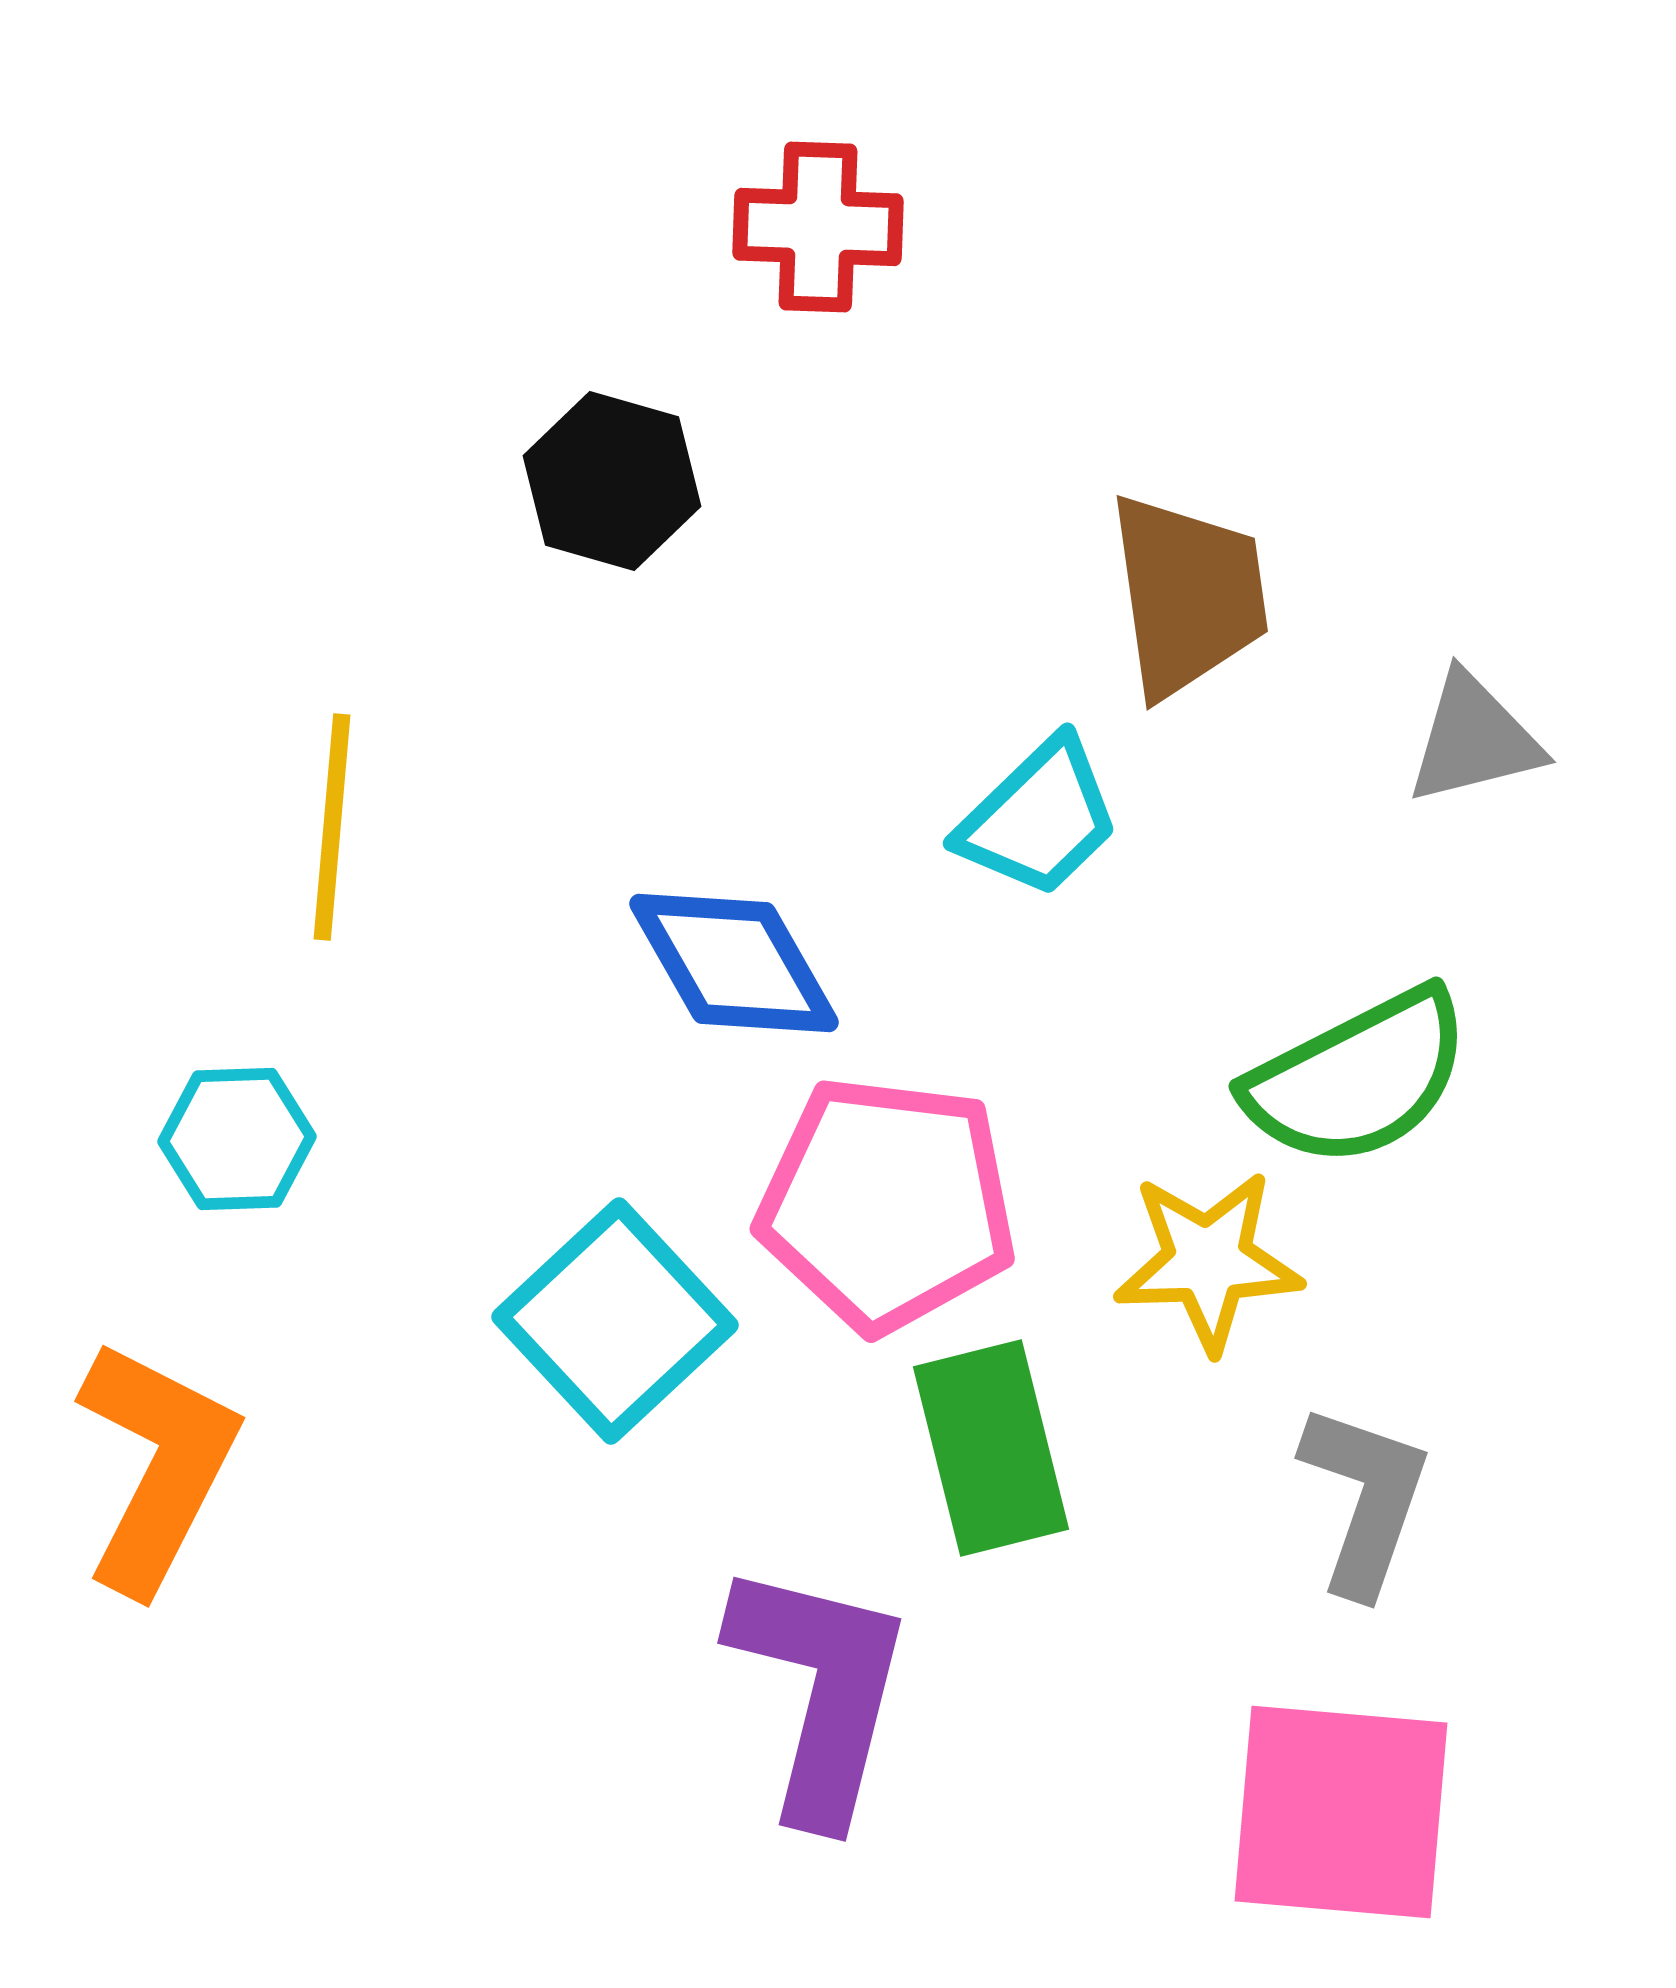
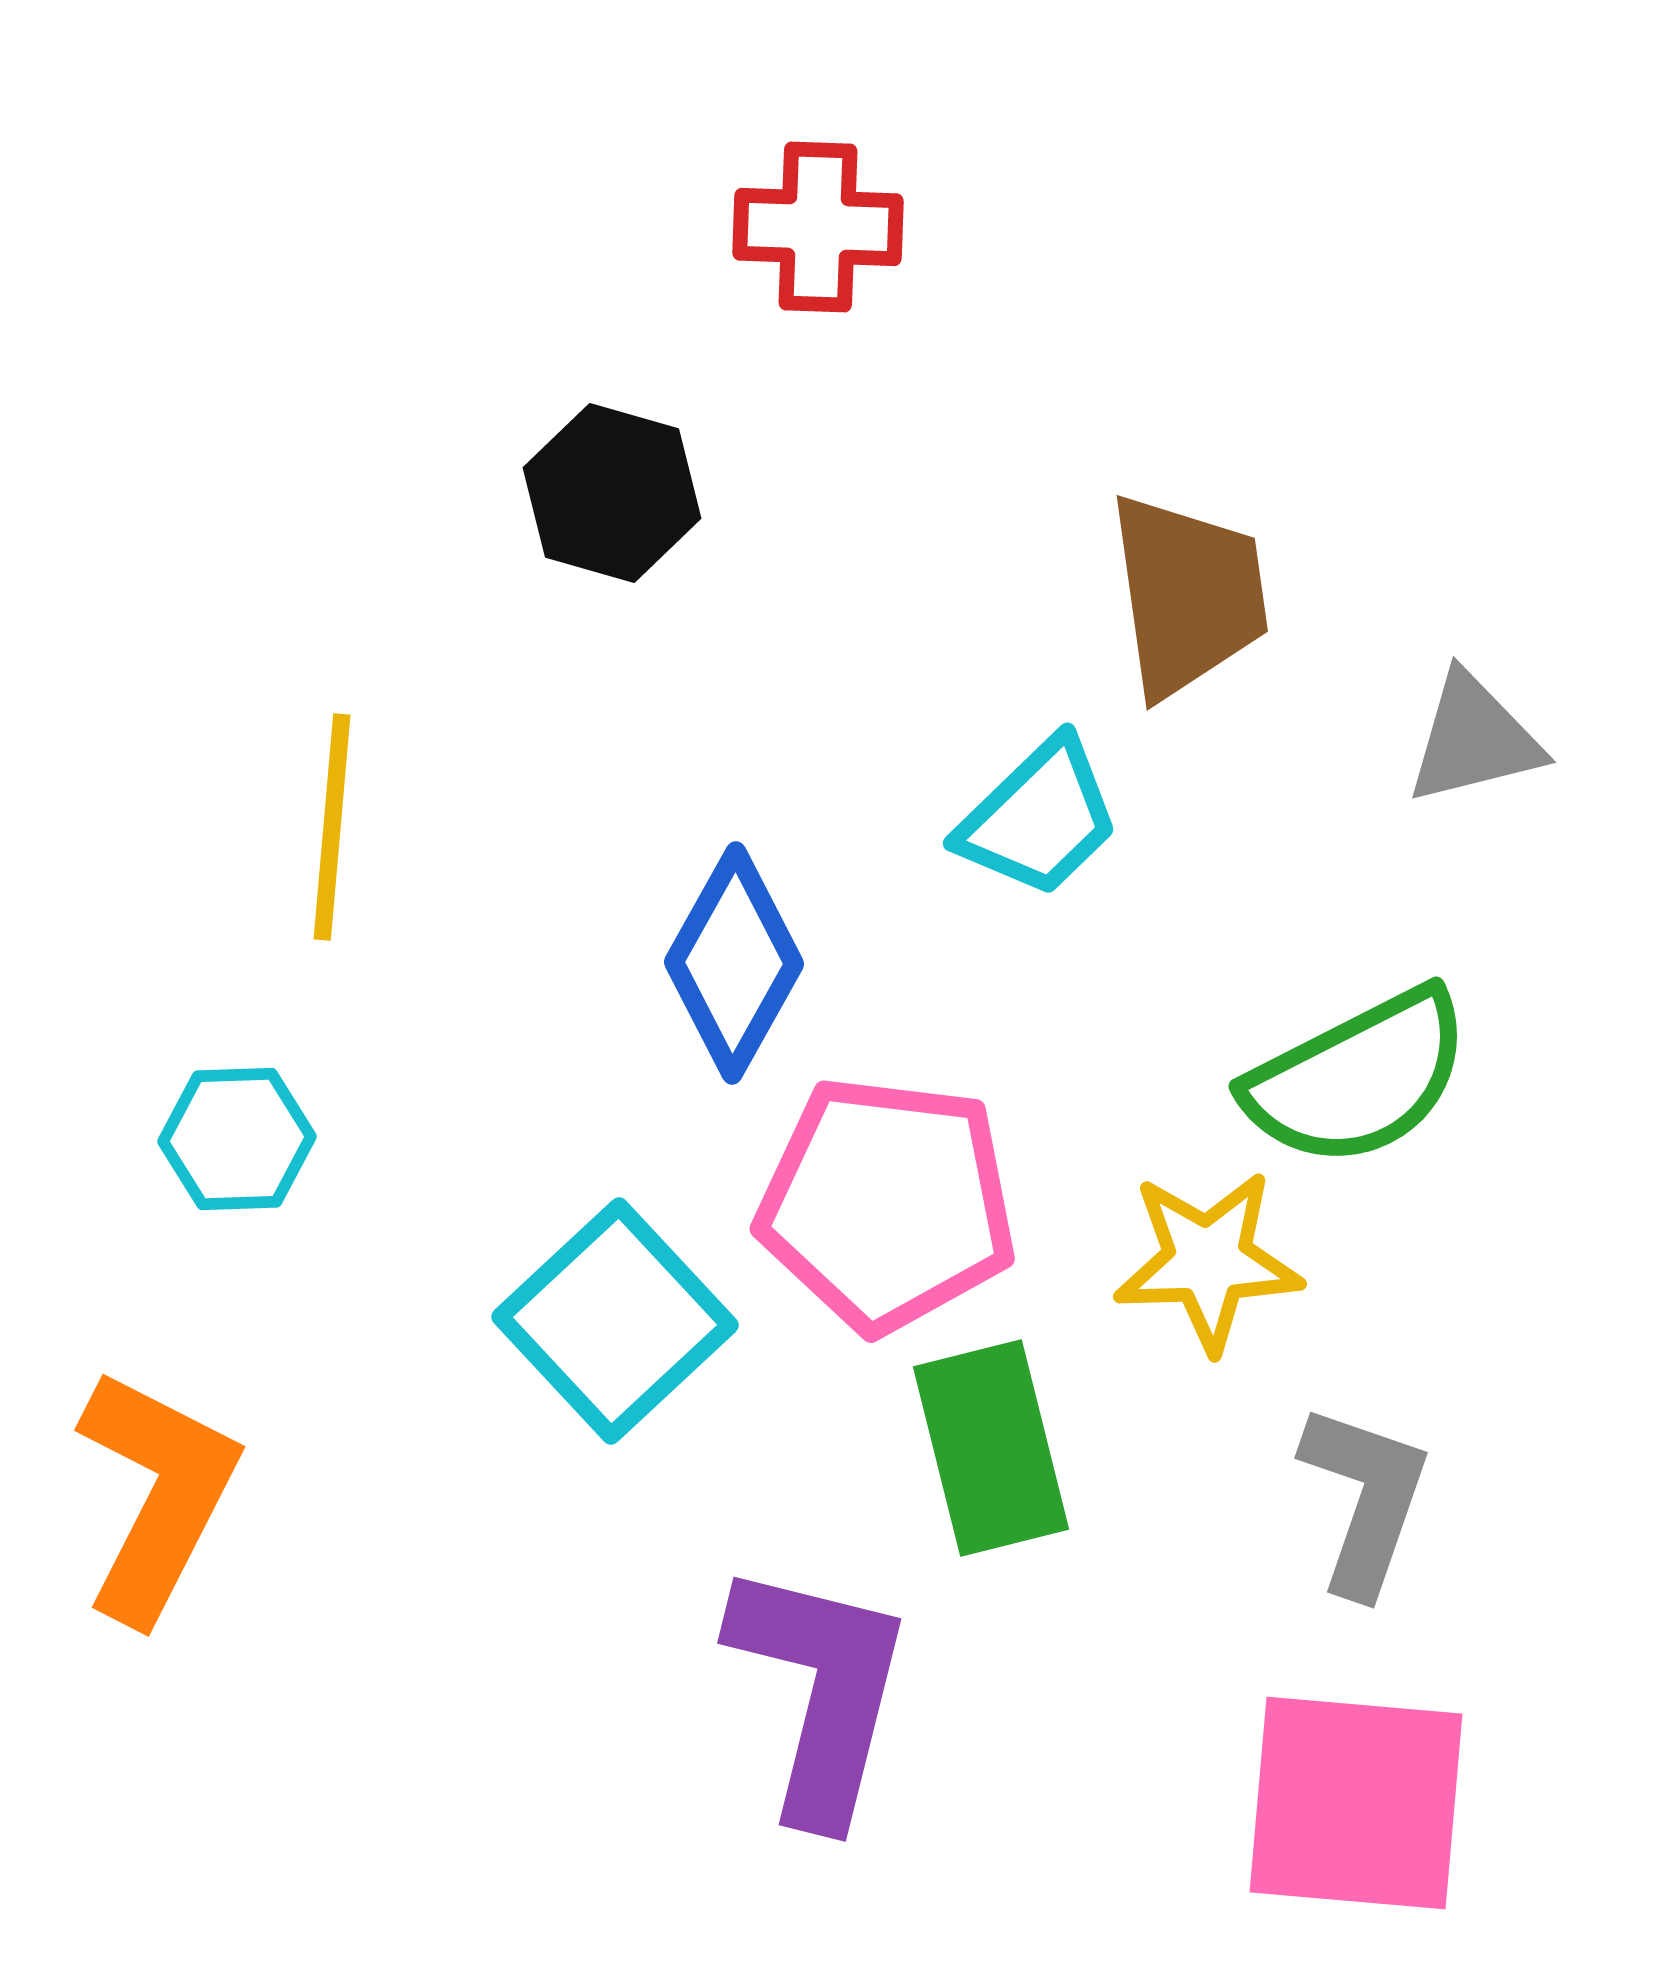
black hexagon: moved 12 px down
blue diamond: rotated 59 degrees clockwise
orange L-shape: moved 29 px down
pink square: moved 15 px right, 9 px up
